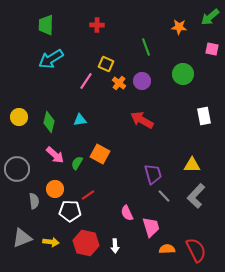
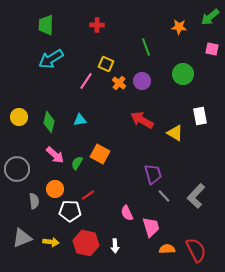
white rectangle: moved 4 px left
yellow triangle: moved 17 px left, 32 px up; rotated 30 degrees clockwise
